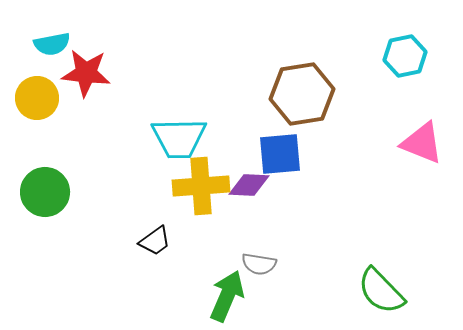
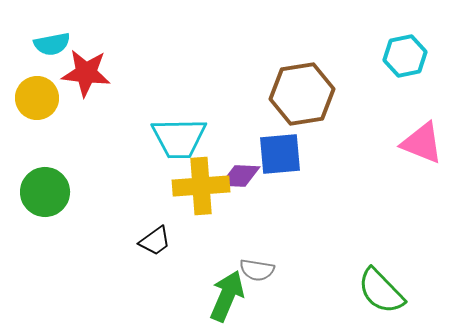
purple diamond: moved 9 px left, 9 px up
gray semicircle: moved 2 px left, 6 px down
